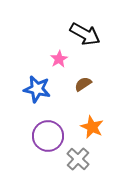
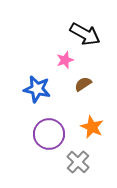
pink star: moved 6 px right, 1 px down; rotated 12 degrees clockwise
purple circle: moved 1 px right, 2 px up
gray cross: moved 3 px down
